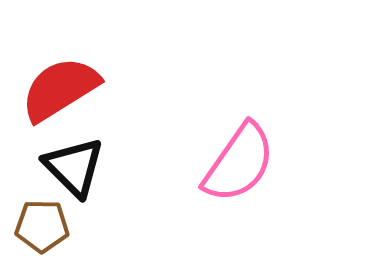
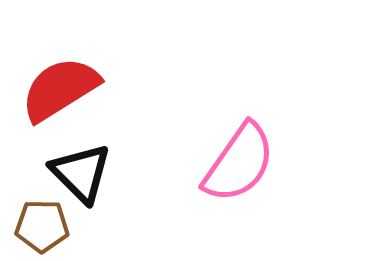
black triangle: moved 7 px right, 6 px down
